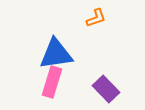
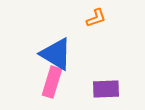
blue triangle: rotated 39 degrees clockwise
purple rectangle: rotated 48 degrees counterclockwise
